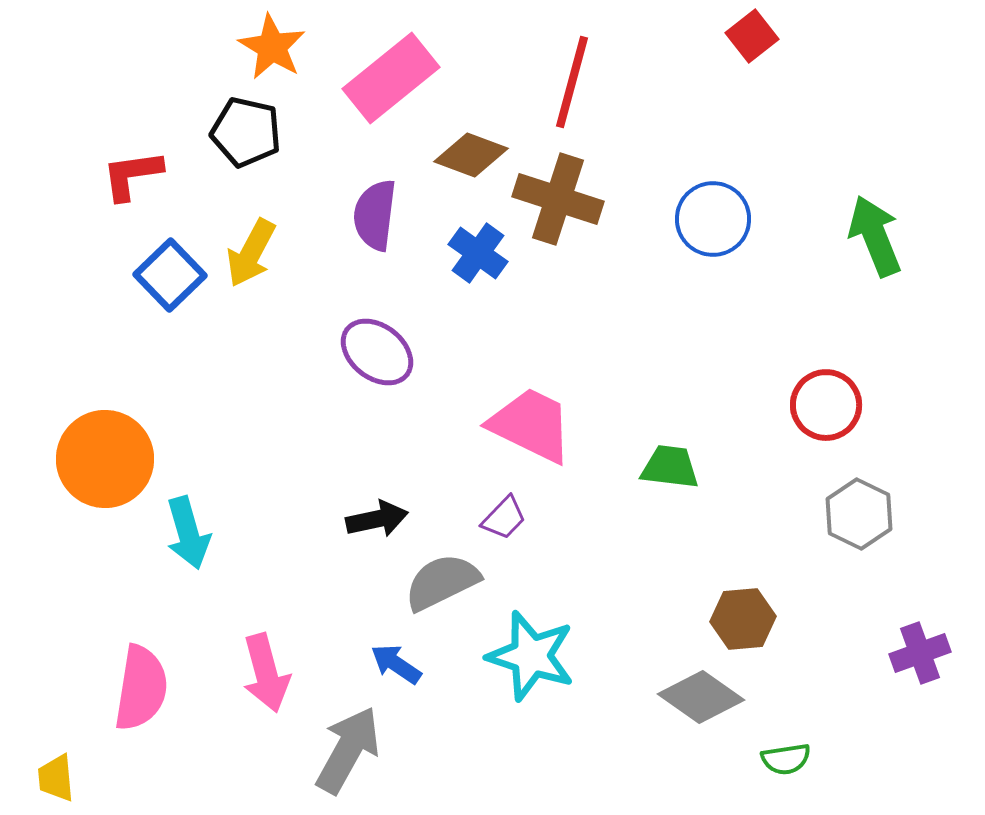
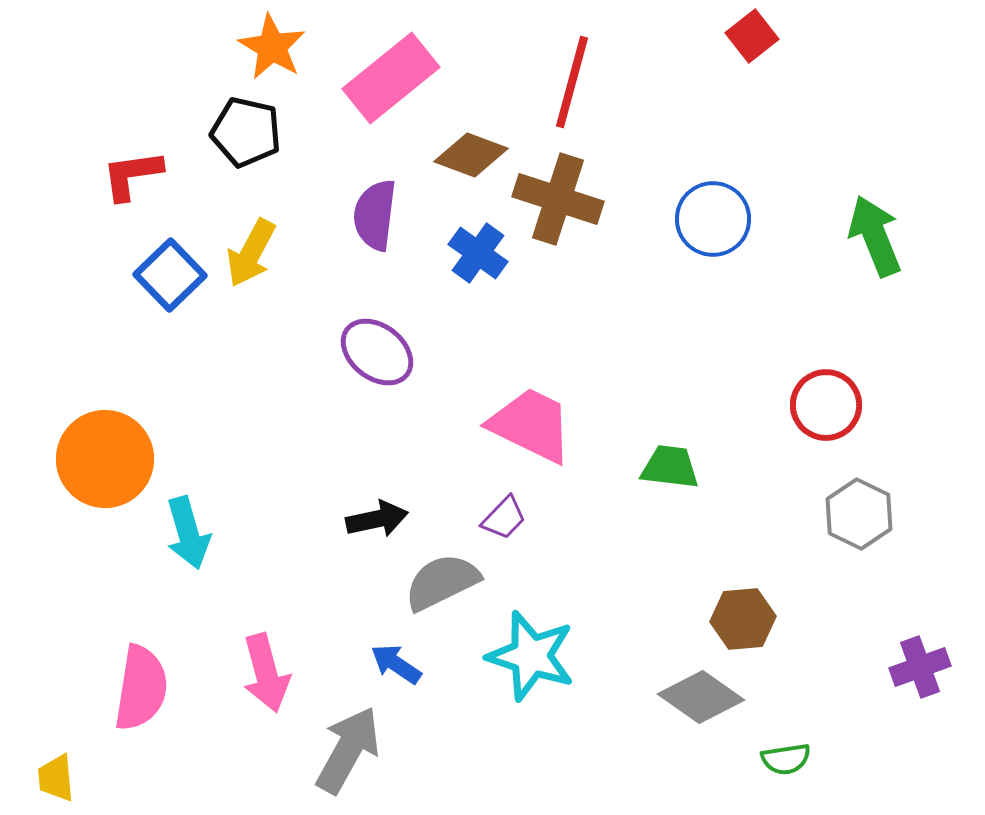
purple cross: moved 14 px down
